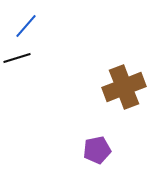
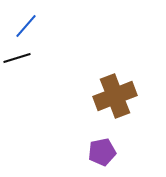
brown cross: moved 9 px left, 9 px down
purple pentagon: moved 5 px right, 2 px down
